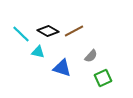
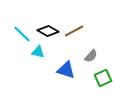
cyan line: moved 1 px right
blue triangle: moved 4 px right, 2 px down
